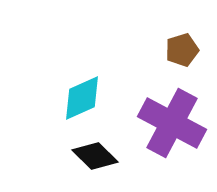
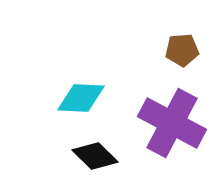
brown pentagon: rotated 12 degrees clockwise
cyan diamond: moved 1 px left; rotated 27 degrees clockwise
